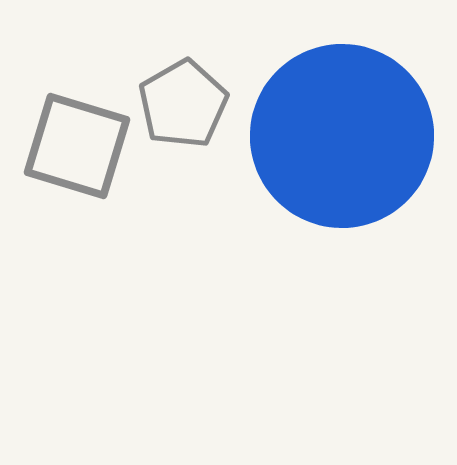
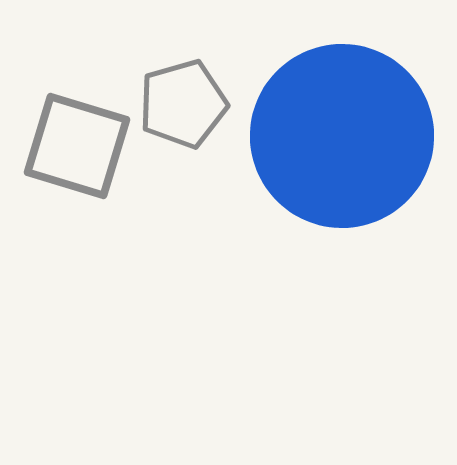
gray pentagon: rotated 14 degrees clockwise
